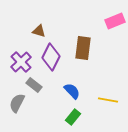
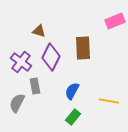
brown rectangle: rotated 10 degrees counterclockwise
purple cross: rotated 10 degrees counterclockwise
gray rectangle: moved 1 px right, 1 px down; rotated 42 degrees clockwise
blue semicircle: rotated 108 degrees counterclockwise
yellow line: moved 1 px right, 1 px down
